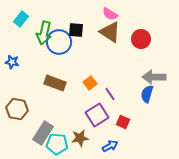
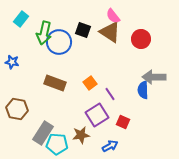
pink semicircle: moved 3 px right, 2 px down; rotated 21 degrees clockwise
black square: moved 7 px right; rotated 14 degrees clockwise
blue semicircle: moved 4 px left, 4 px up; rotated 18 degrees counterclockwise
brown star: moved 1 px right, 3 px up
